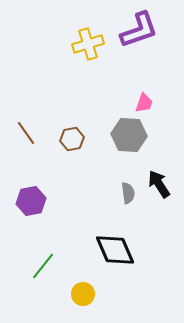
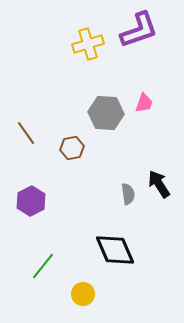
gray hexagon: moved 23 px left, 22 px up
brown hexagon: moved 9 px down
gray semicircle: moved 1 px down
purple hexagon: rotated 16 degrees counterclockwise
